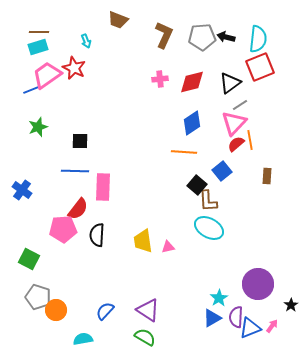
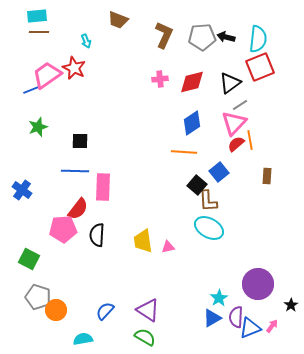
cyan rectangle at (38, 47): moved 1 px left, 31 px up; rotated 12 degrees clockwise
blue square at (222, 171): moved 3 px left, 1 px down
